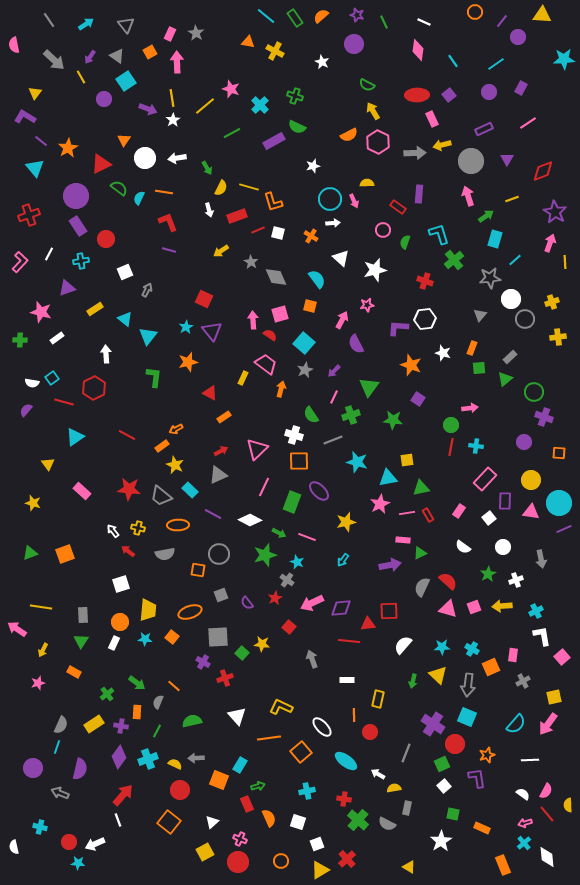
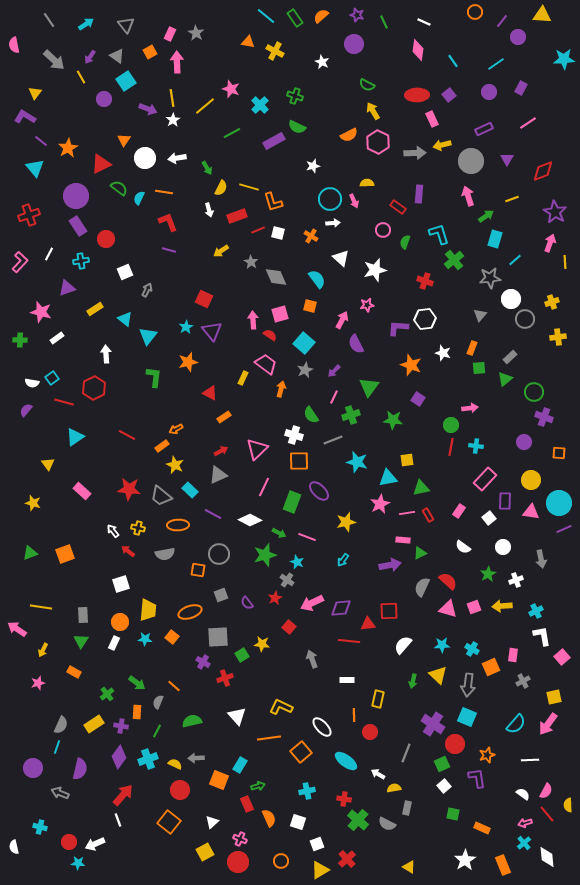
cyan star at (442, 647): moved 2 px up
green square at (242, 653): moved 2 px down; rotated 16 degrees clockwise
white star at (441, 841): moved 24 px right, 19 px down
